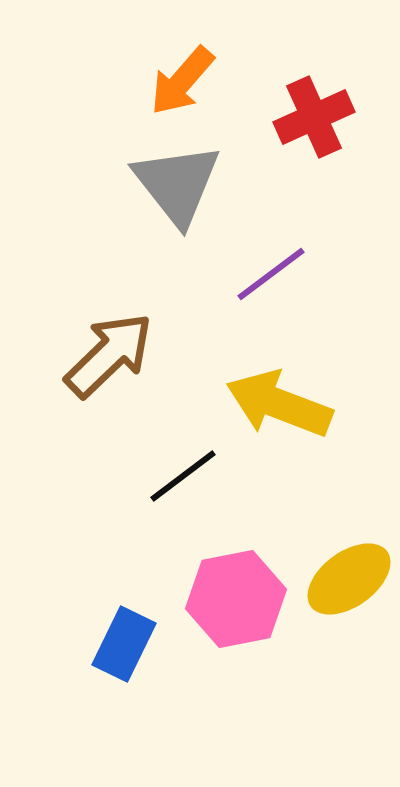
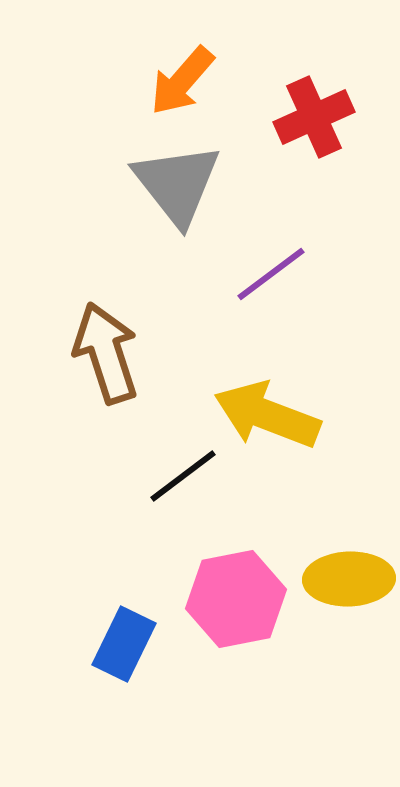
brown arrow: moved 3 px left, 2 px up; rotated 64 degrees counterclockwise
yellow arrow: moved 12 px left, 11 px down
yellow ellipse: rotated 34 degrees clockwise
